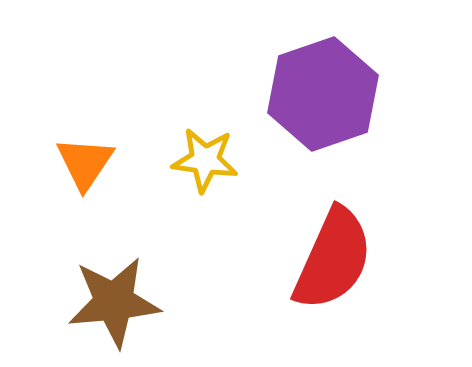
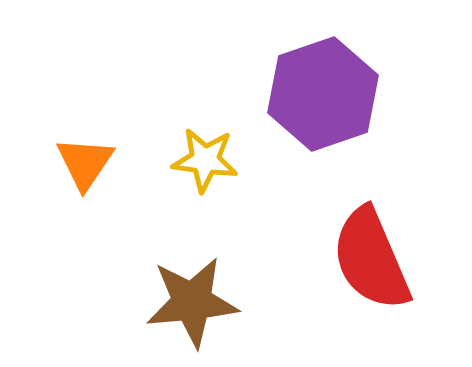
red semicircle: moved 38 px right; rotated 133 degrees clockwise
brown star: moved 78 px right
